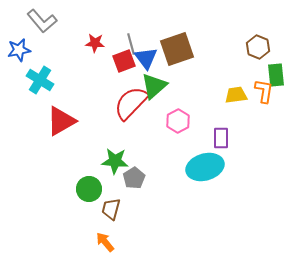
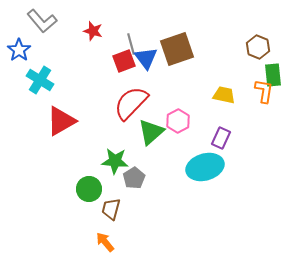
red star: moved 2 px left, 12 px up; rotated 12 degrees clockwise
blue star: rotated 25 degrees counterclockwise
green rectangle: moved 3 px left
green triangle: moved 3 px left, 46 px down
yellow trapezoid: moved 12 px left; rotated 20 degrees clockwise
purple rectangle: rotated 25 degrees clockwise
